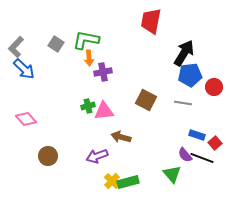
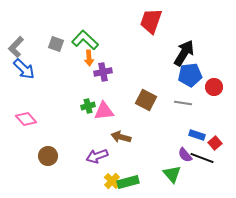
red trapezoid: rotated 8 degrees clockwise
green L-shape: moved 1 px left; rotated 32 degrees clockwise
gray square: rotated 14 degrees counterclockwise
